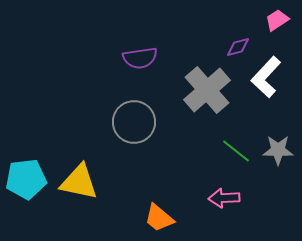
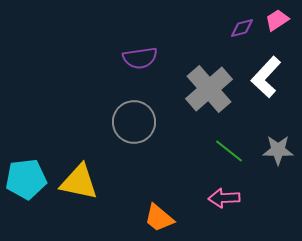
purple diamond: moved 4 px right, 19 px up
gray cross: moved 2 px right, 1 px up
green line: moved 7 px left
